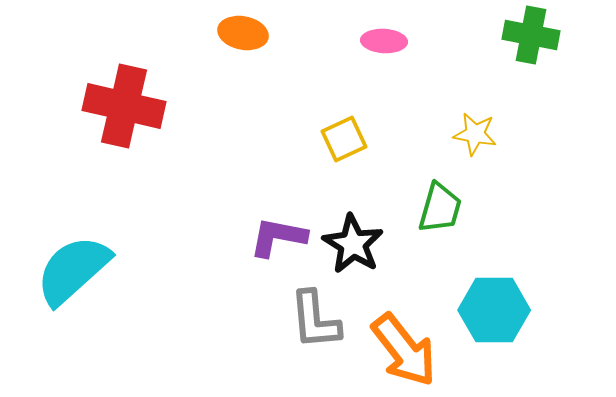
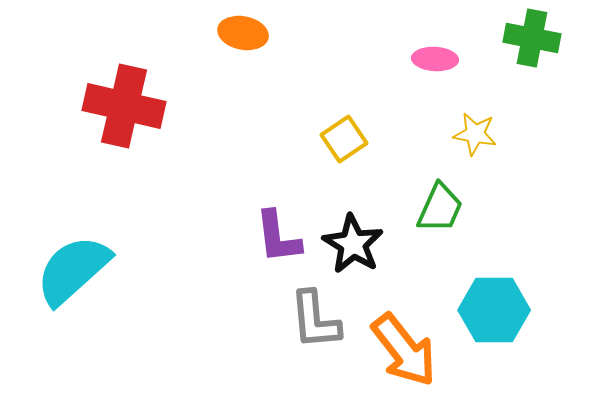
green cross: moved 1 px right, 3 px down
pink ellipse: moved 51 px right, 18 px down
yellow square: rotated 9 degrees counterclockwise
green trapezoid: rotated 8 degrees clockwise
purple L-shape: rotated 108 degrees counterclockwise
